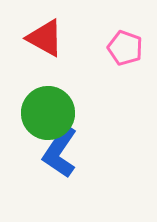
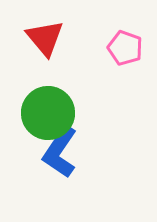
red triangle: rotated 21 degrees clockwise
